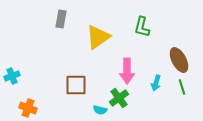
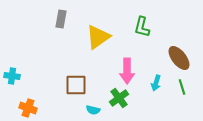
brown ellipse: moved 2 px up; rotated 10 degrees counterclockwise
cyan cross: rotated 28 degrees clockwise
cyan semicircle: moved 7 px left
